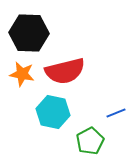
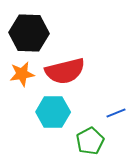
orange star: rotated 20 degrees counterclockwise
cyan hexagon: rotated 12 degrees counterclockwise
